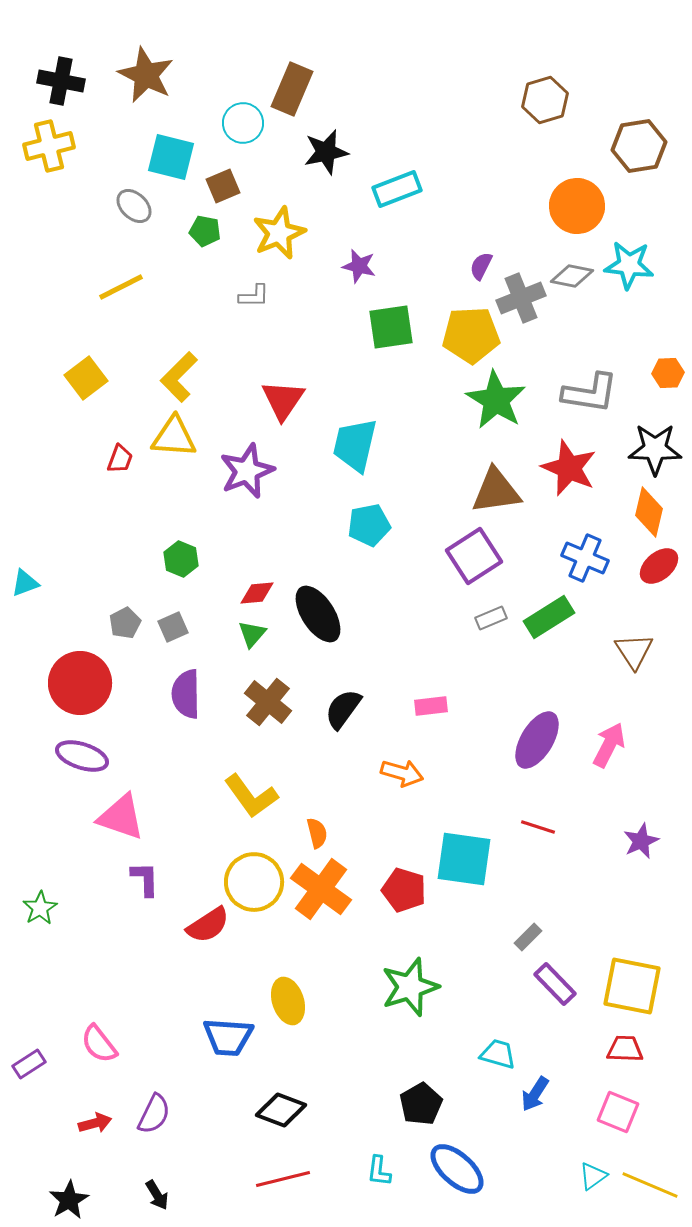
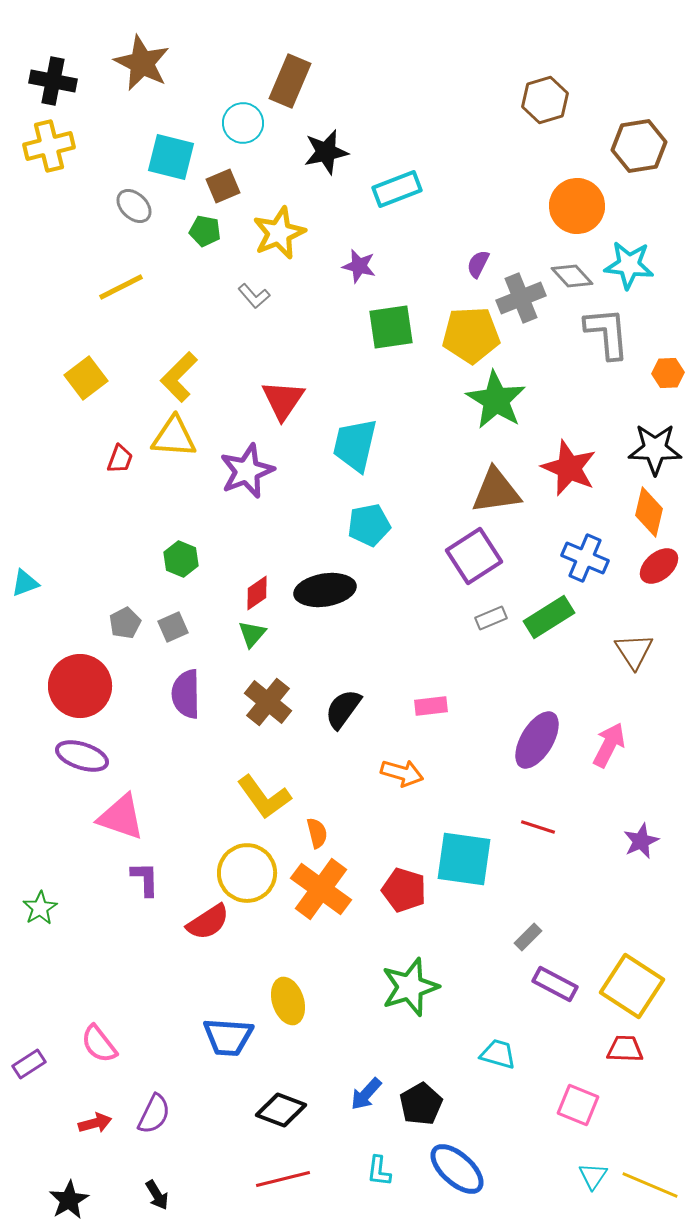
brown star at (146, 75): moved 4 px left, 12 px up
black cross at (61, 81): moved 8 px left
brown rectangle at (292, 89): moved 2 px left, 8 px up
purple semicircle at (481, 266): moved 3 px left, 2 px up
gray diamond at (572, 276): rotated 36 degrees clockwise
gray L-shape at (254, 296): rotated 48 degrees clockwise
gray L-shape at (590, 393): moved 17 px right, 60 px up; rotated 104 degrees counterclockwise
red diamond at (257, 593): rotated 30 degrees counterclockwise
black ellipse at (318, 614): moved 7 px right, 24 px up; rotated 66 degrees counterclockwise
red circle at (80, 683): moved 3 px down
yellow L-shape at (251, 796): moved 13 px right, 1 px down
yellow circle at (254, 882): moved 7 px left, 9 px up
red semicircle at (208, 925): moved 3 px up
purple rectangle at (555, 984): rotated 18 degrees counterclockwise
yellow square at (632, 986): rotated 22 degrees clockwise
blue arrow at (535, 1094): moved 169 px left; rotated 9 degrees clockwise
pink square at (618, 1112): moved 40 px left, 7 px up
cyan triangle at (593, 1176): rotated 20 degrees counterclockwise
